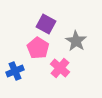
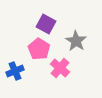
pink pentagon: moved 1 px right, 1 px down
